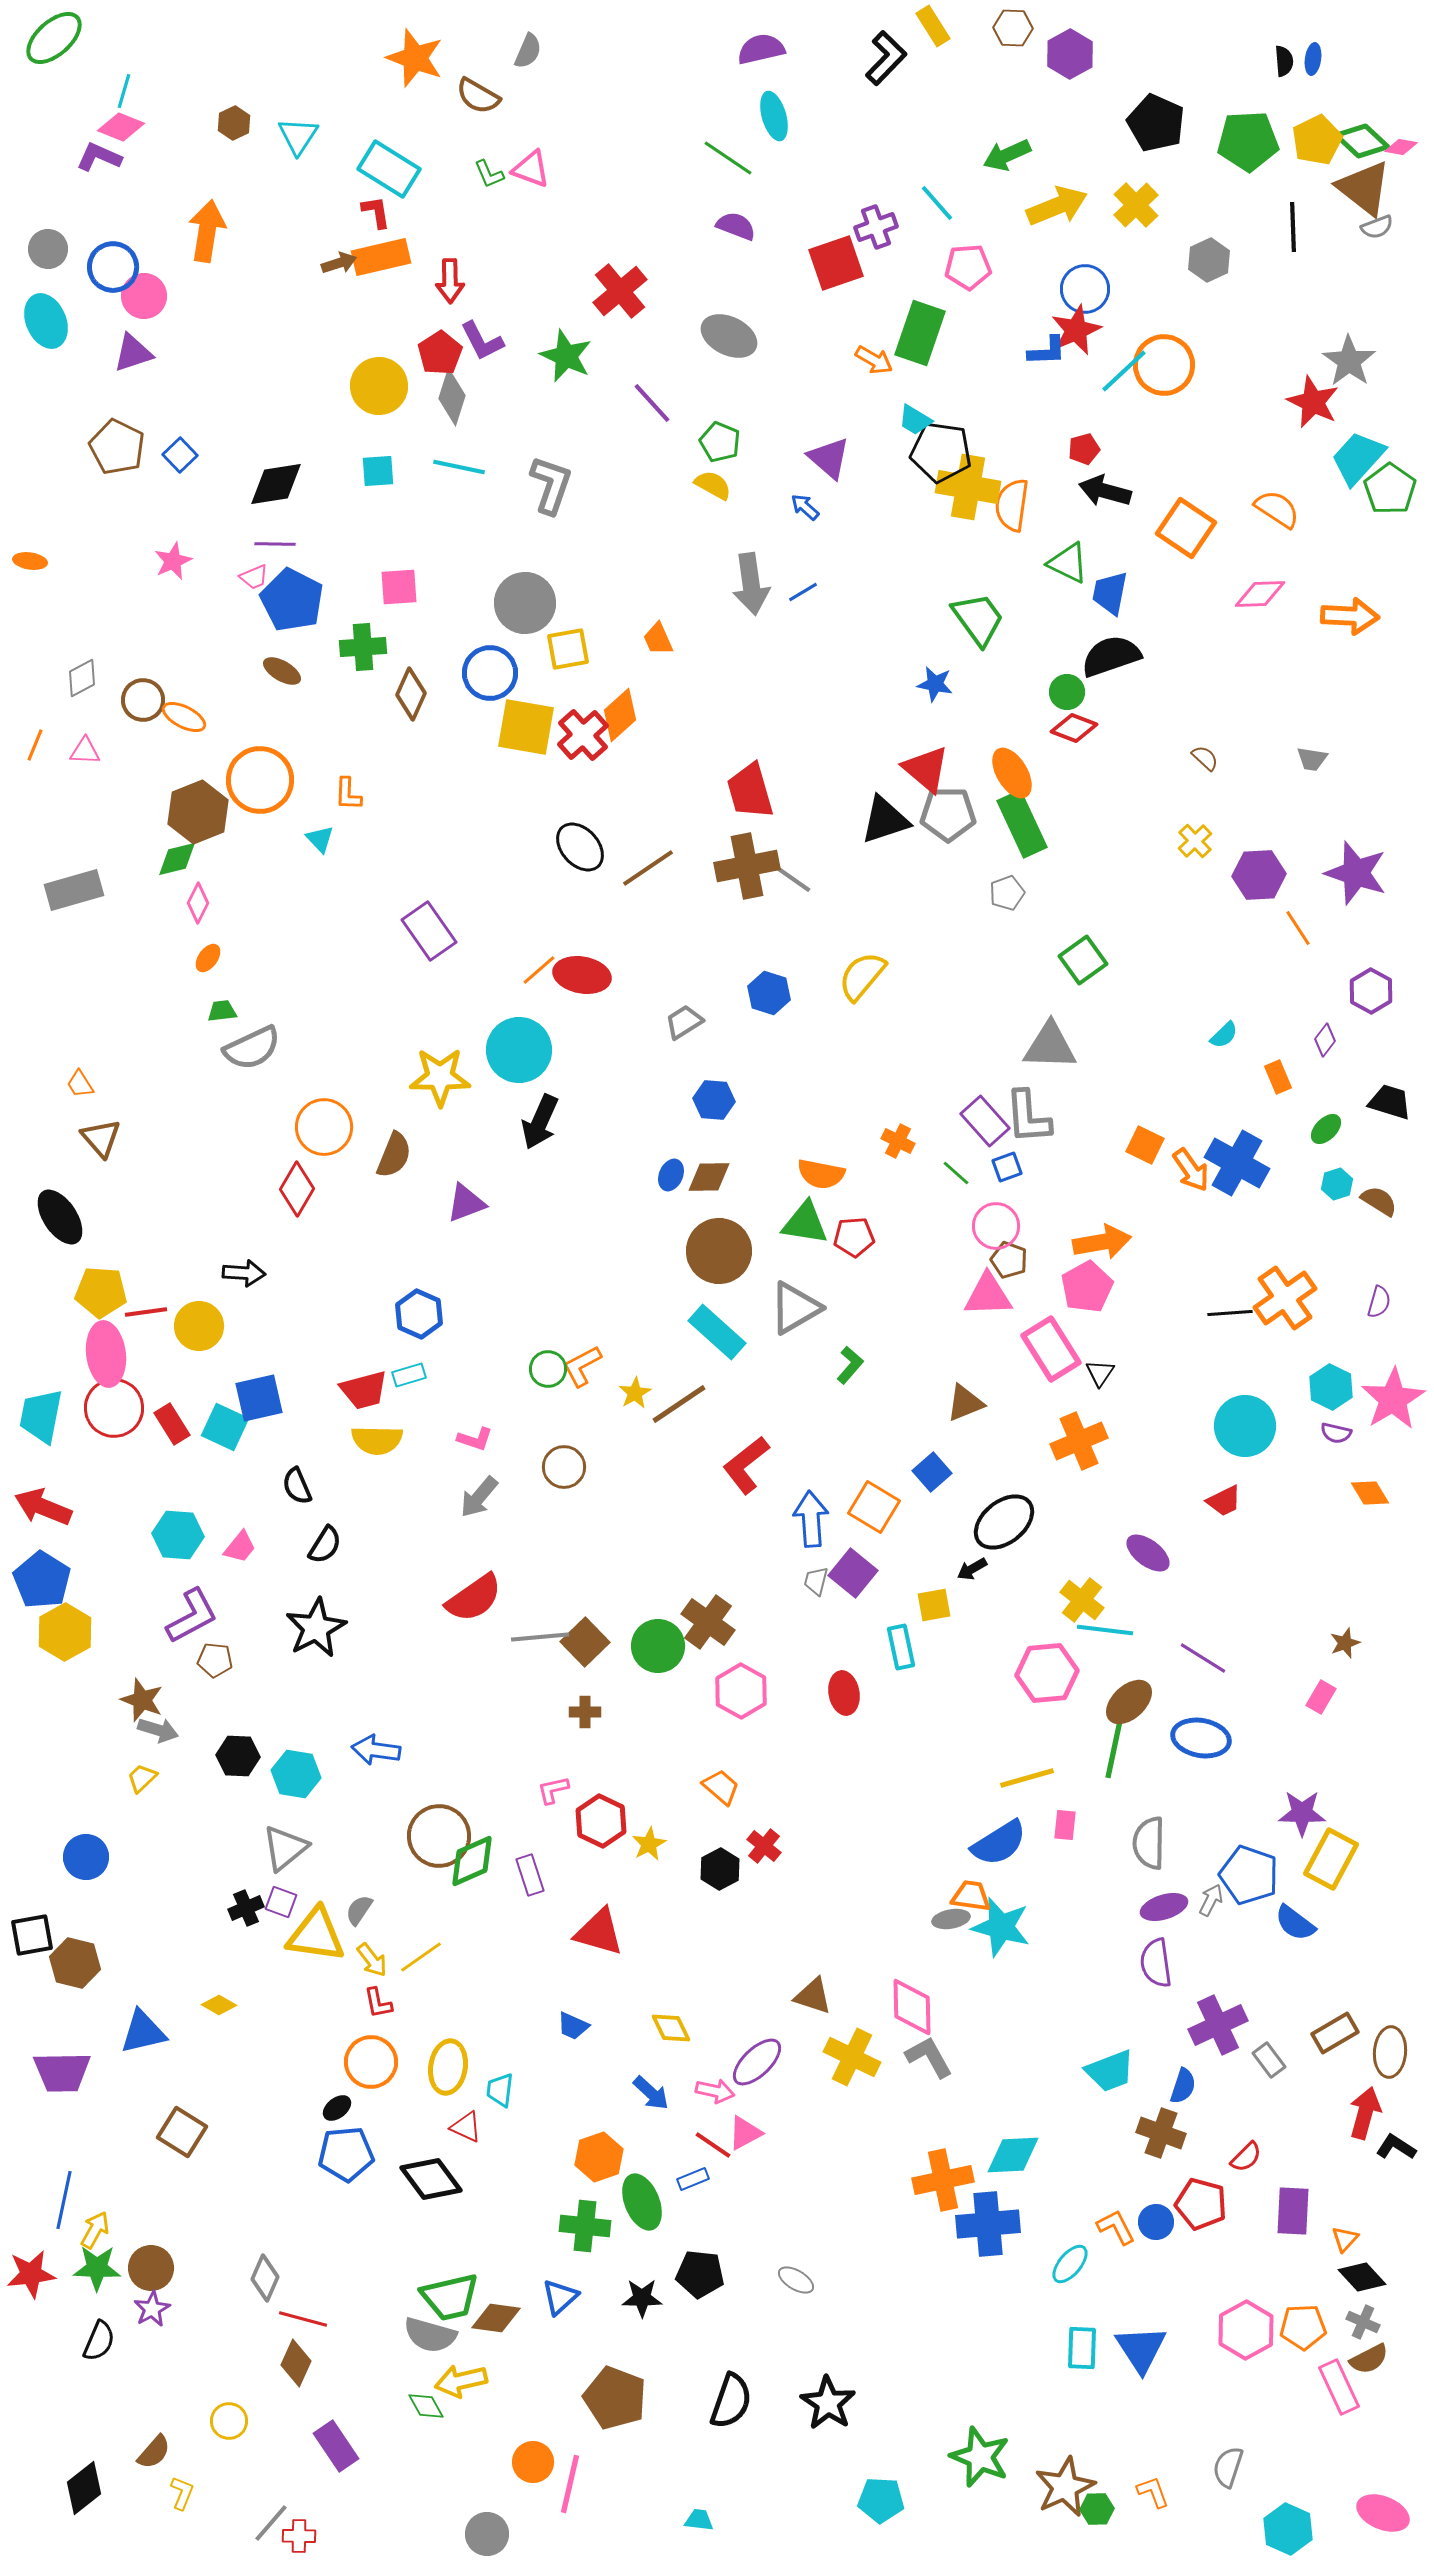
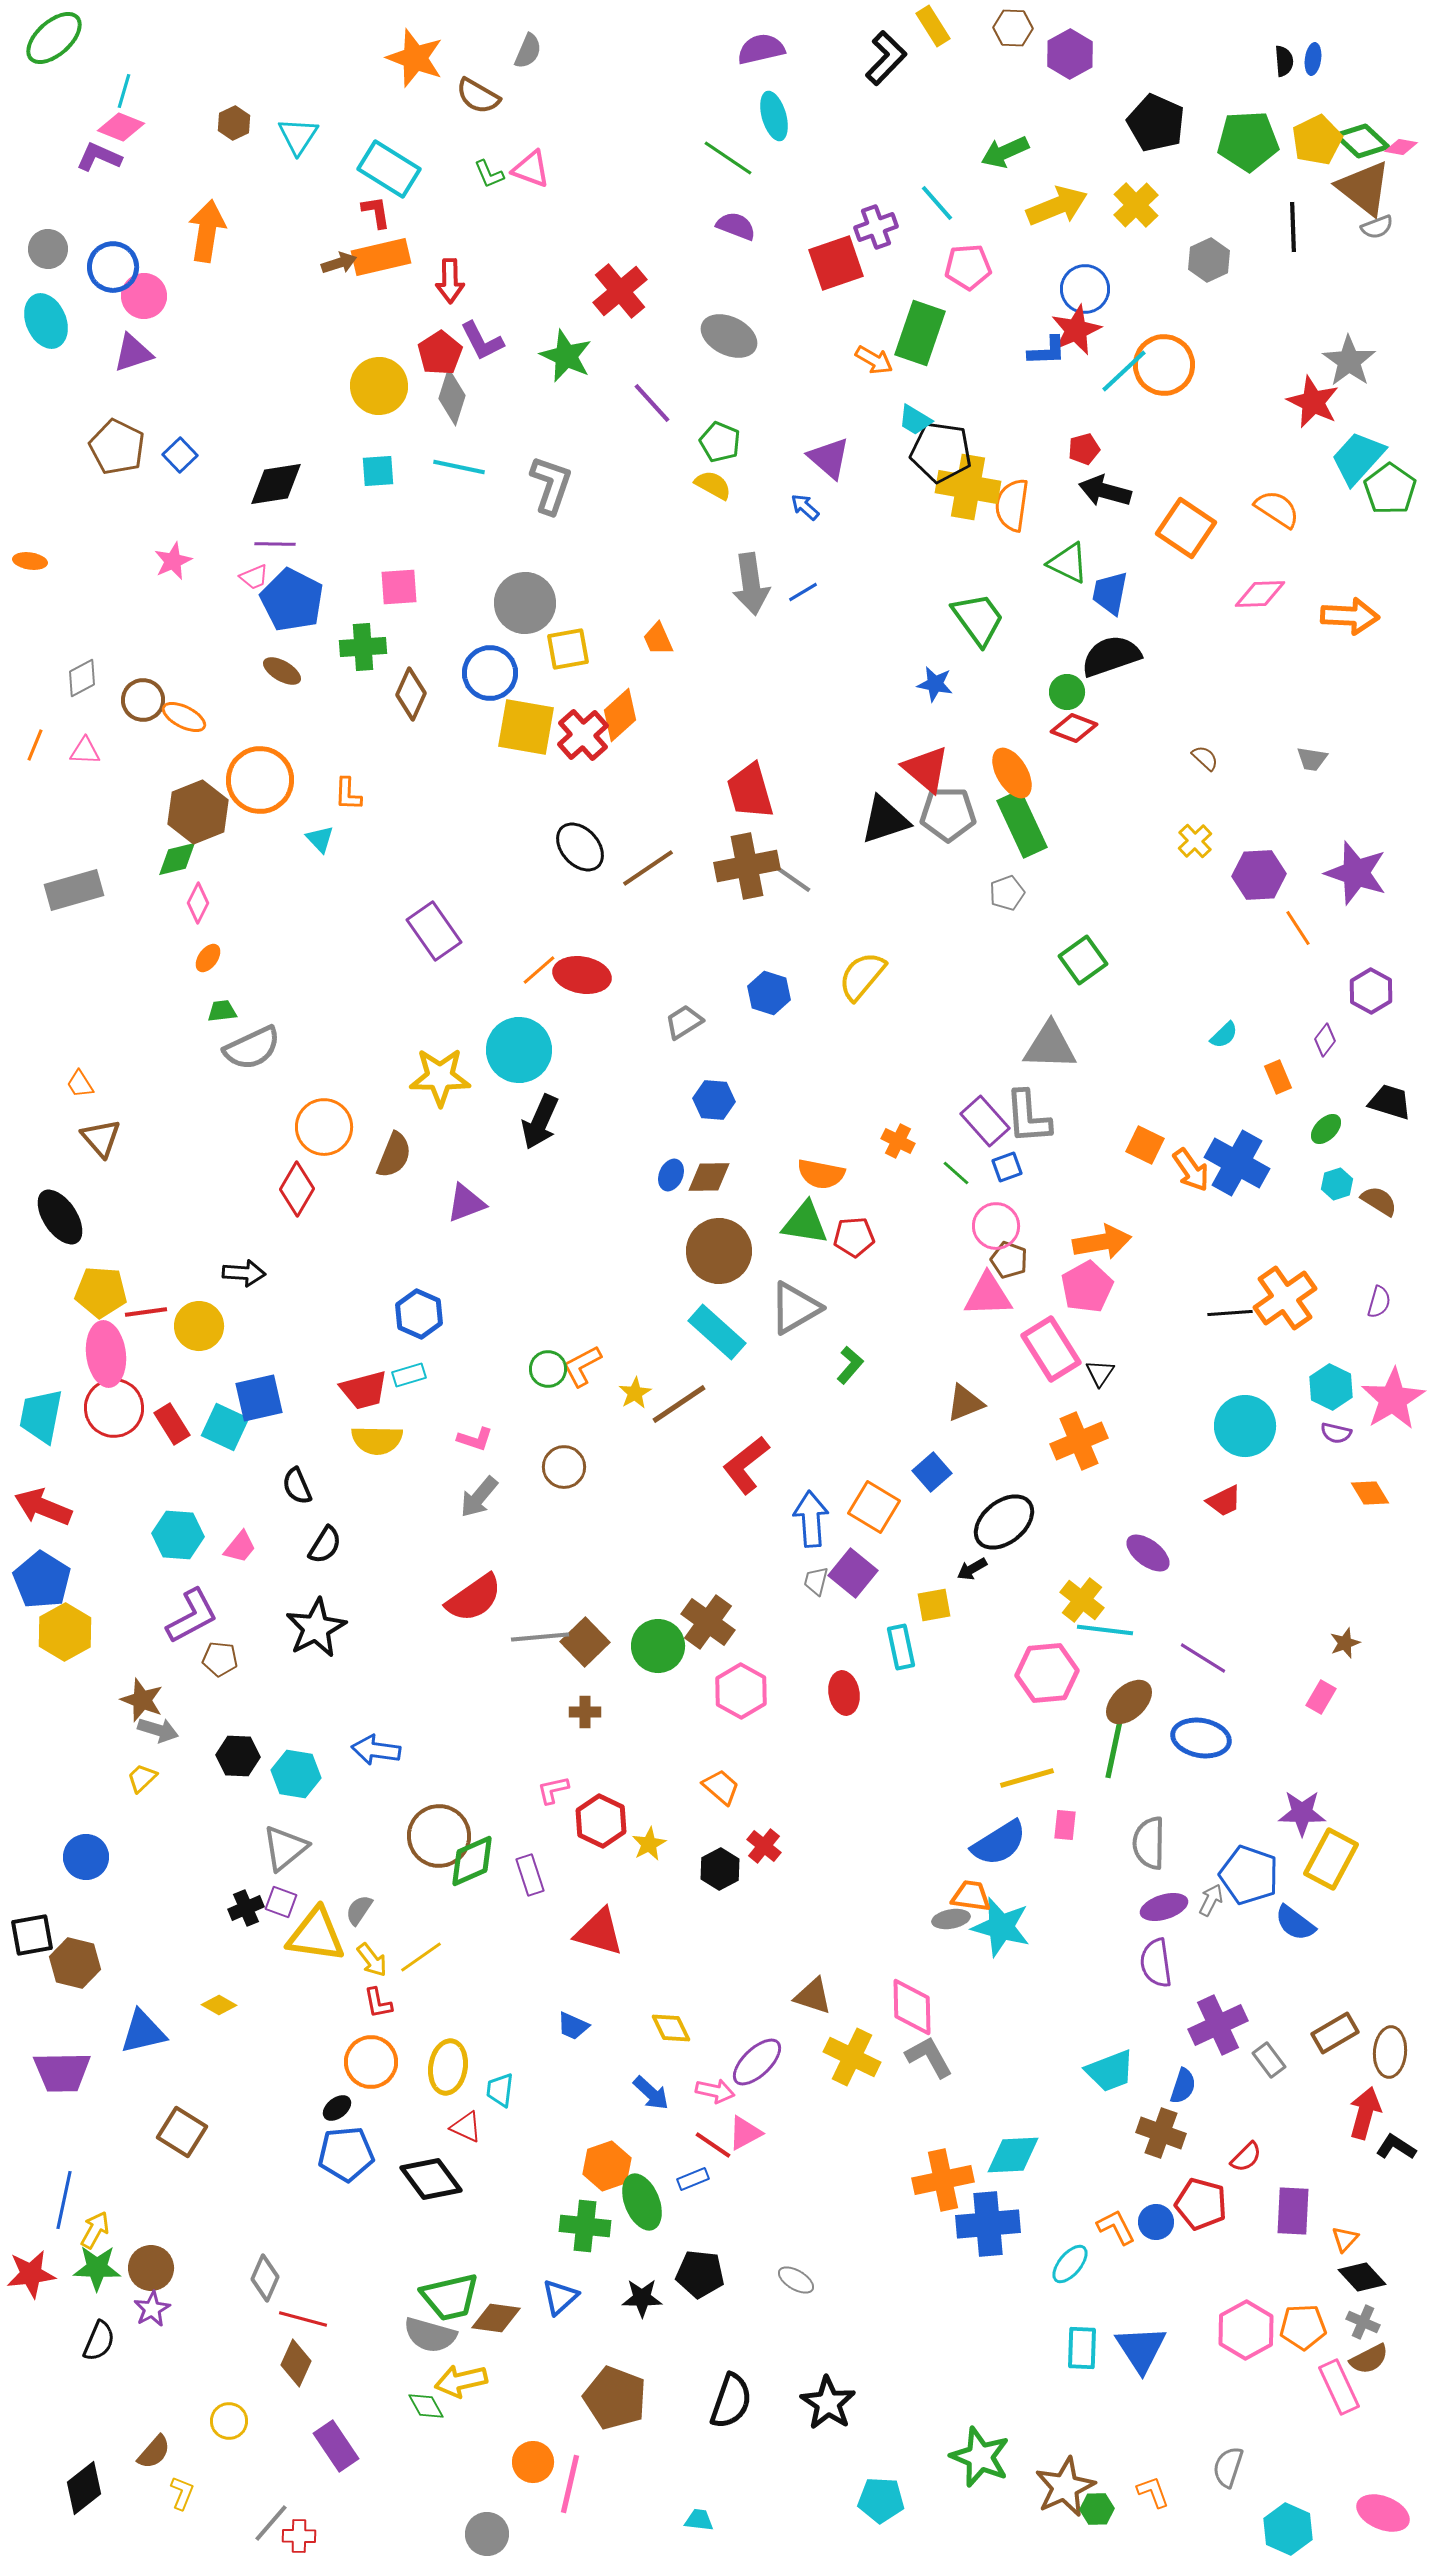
green arrow at (1007, 155): moved 2 px left, 3 px up
purple rectangle at (429, 931): moved 5 px right
brown pentagon at (215, 1660): moved 5 px right, 1 px up
orange hexagon at (599, 2157): moved 8 px right, 9 px down
